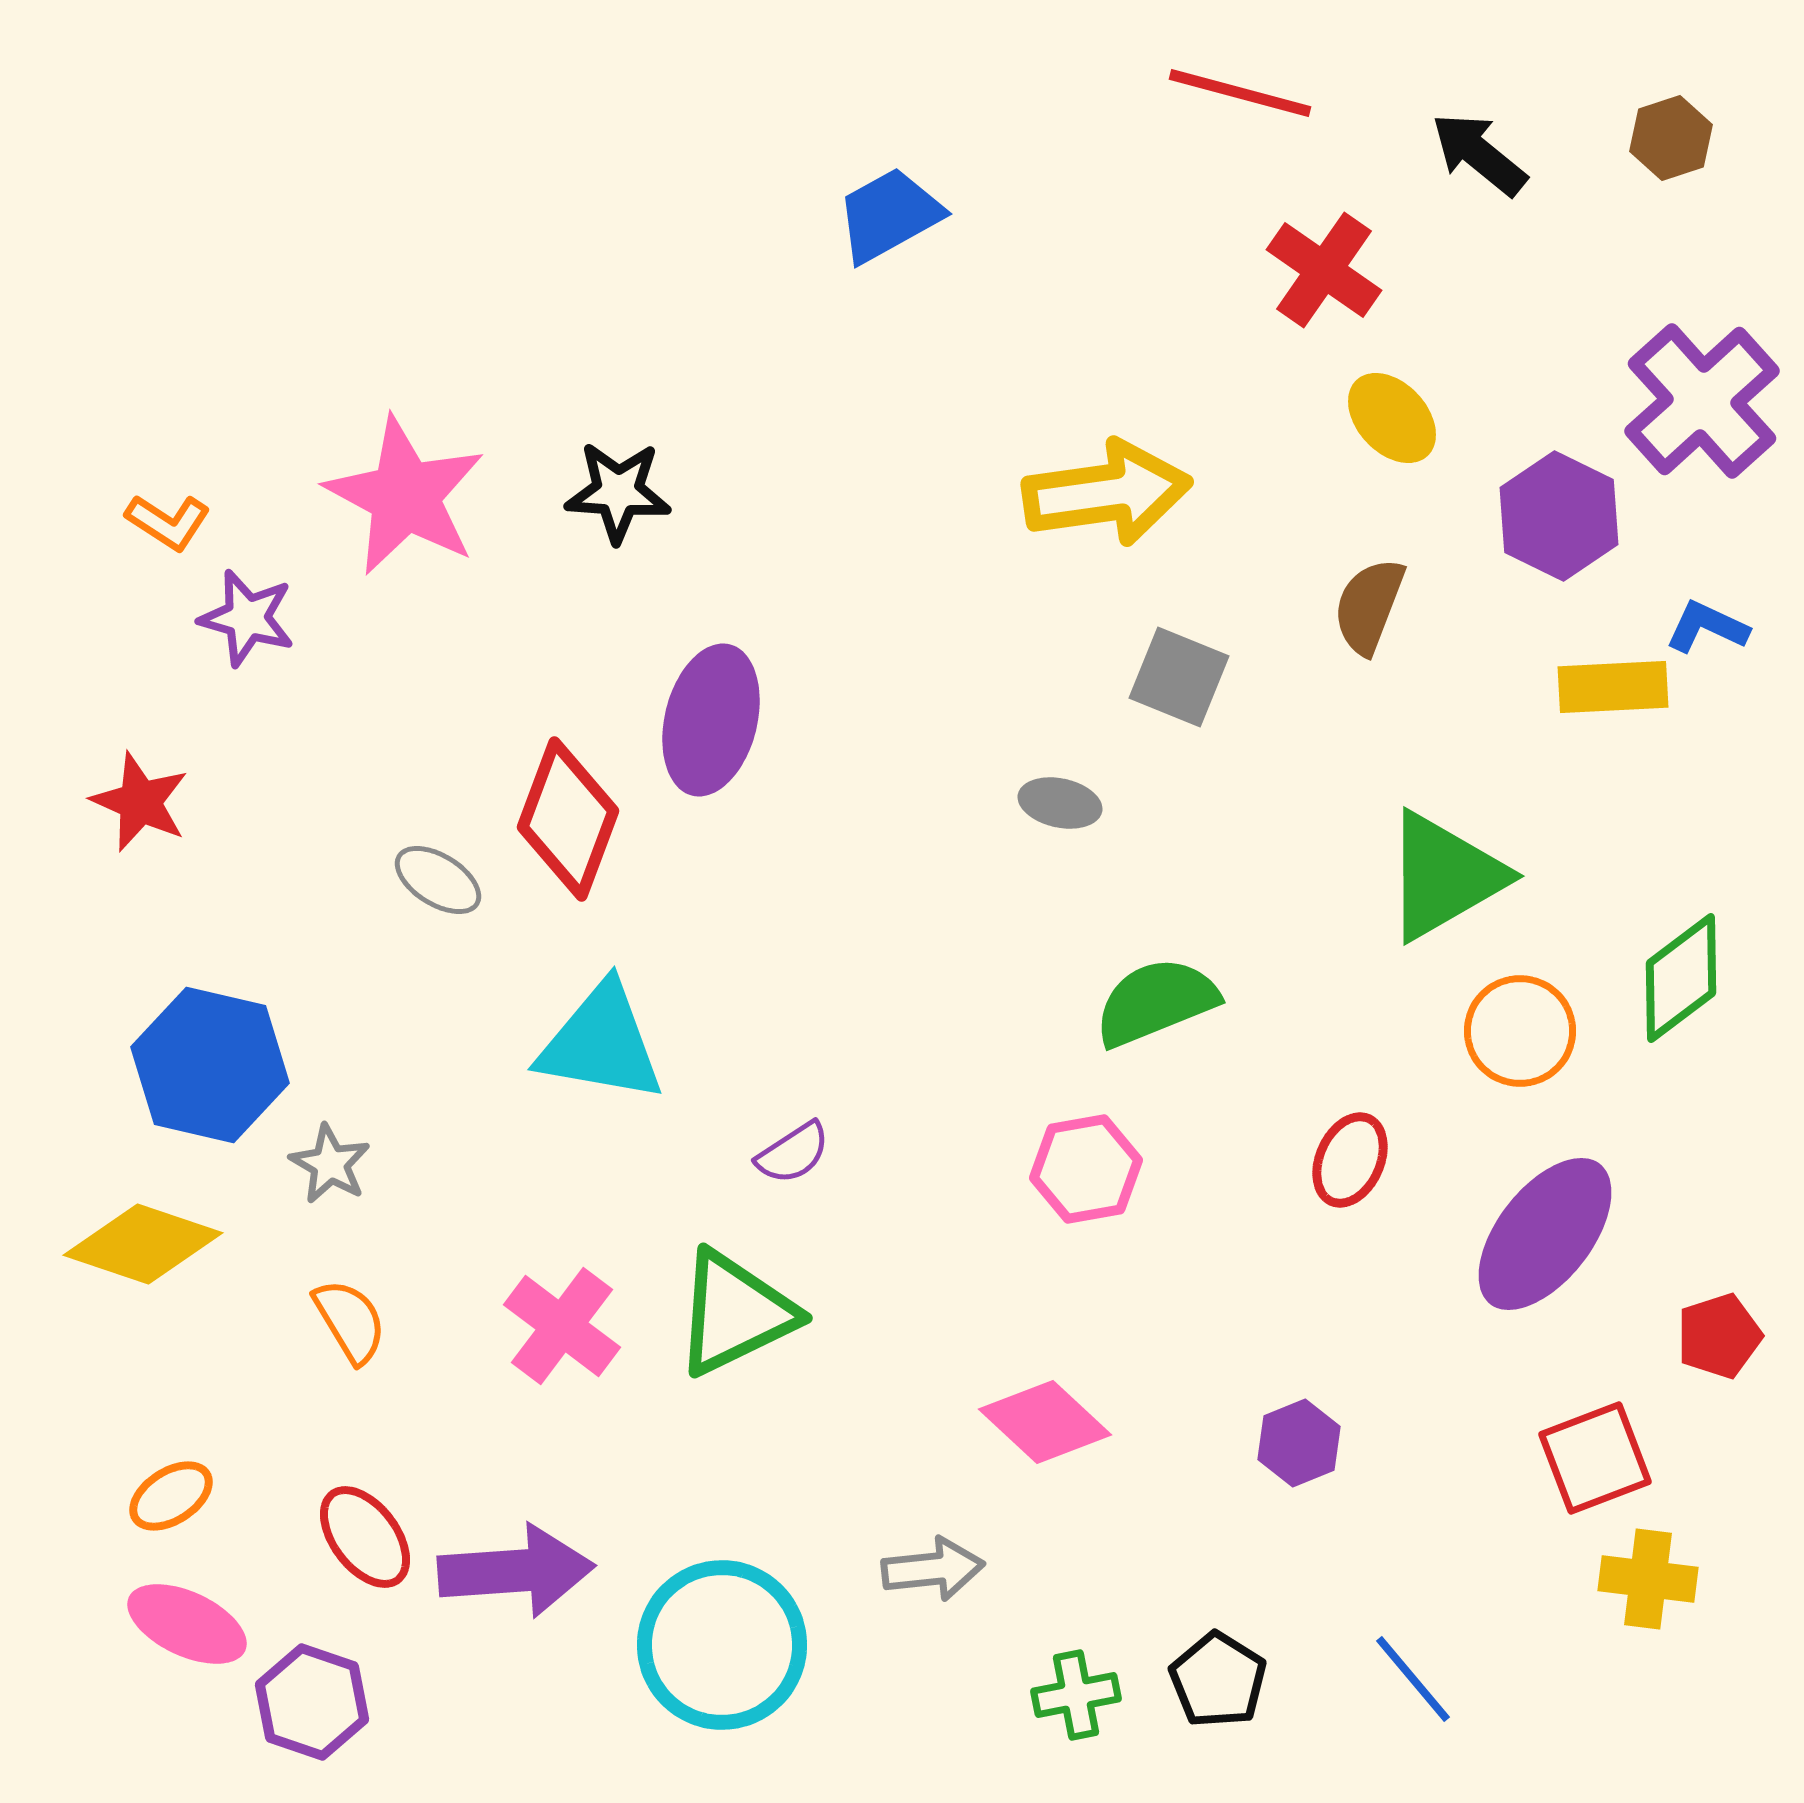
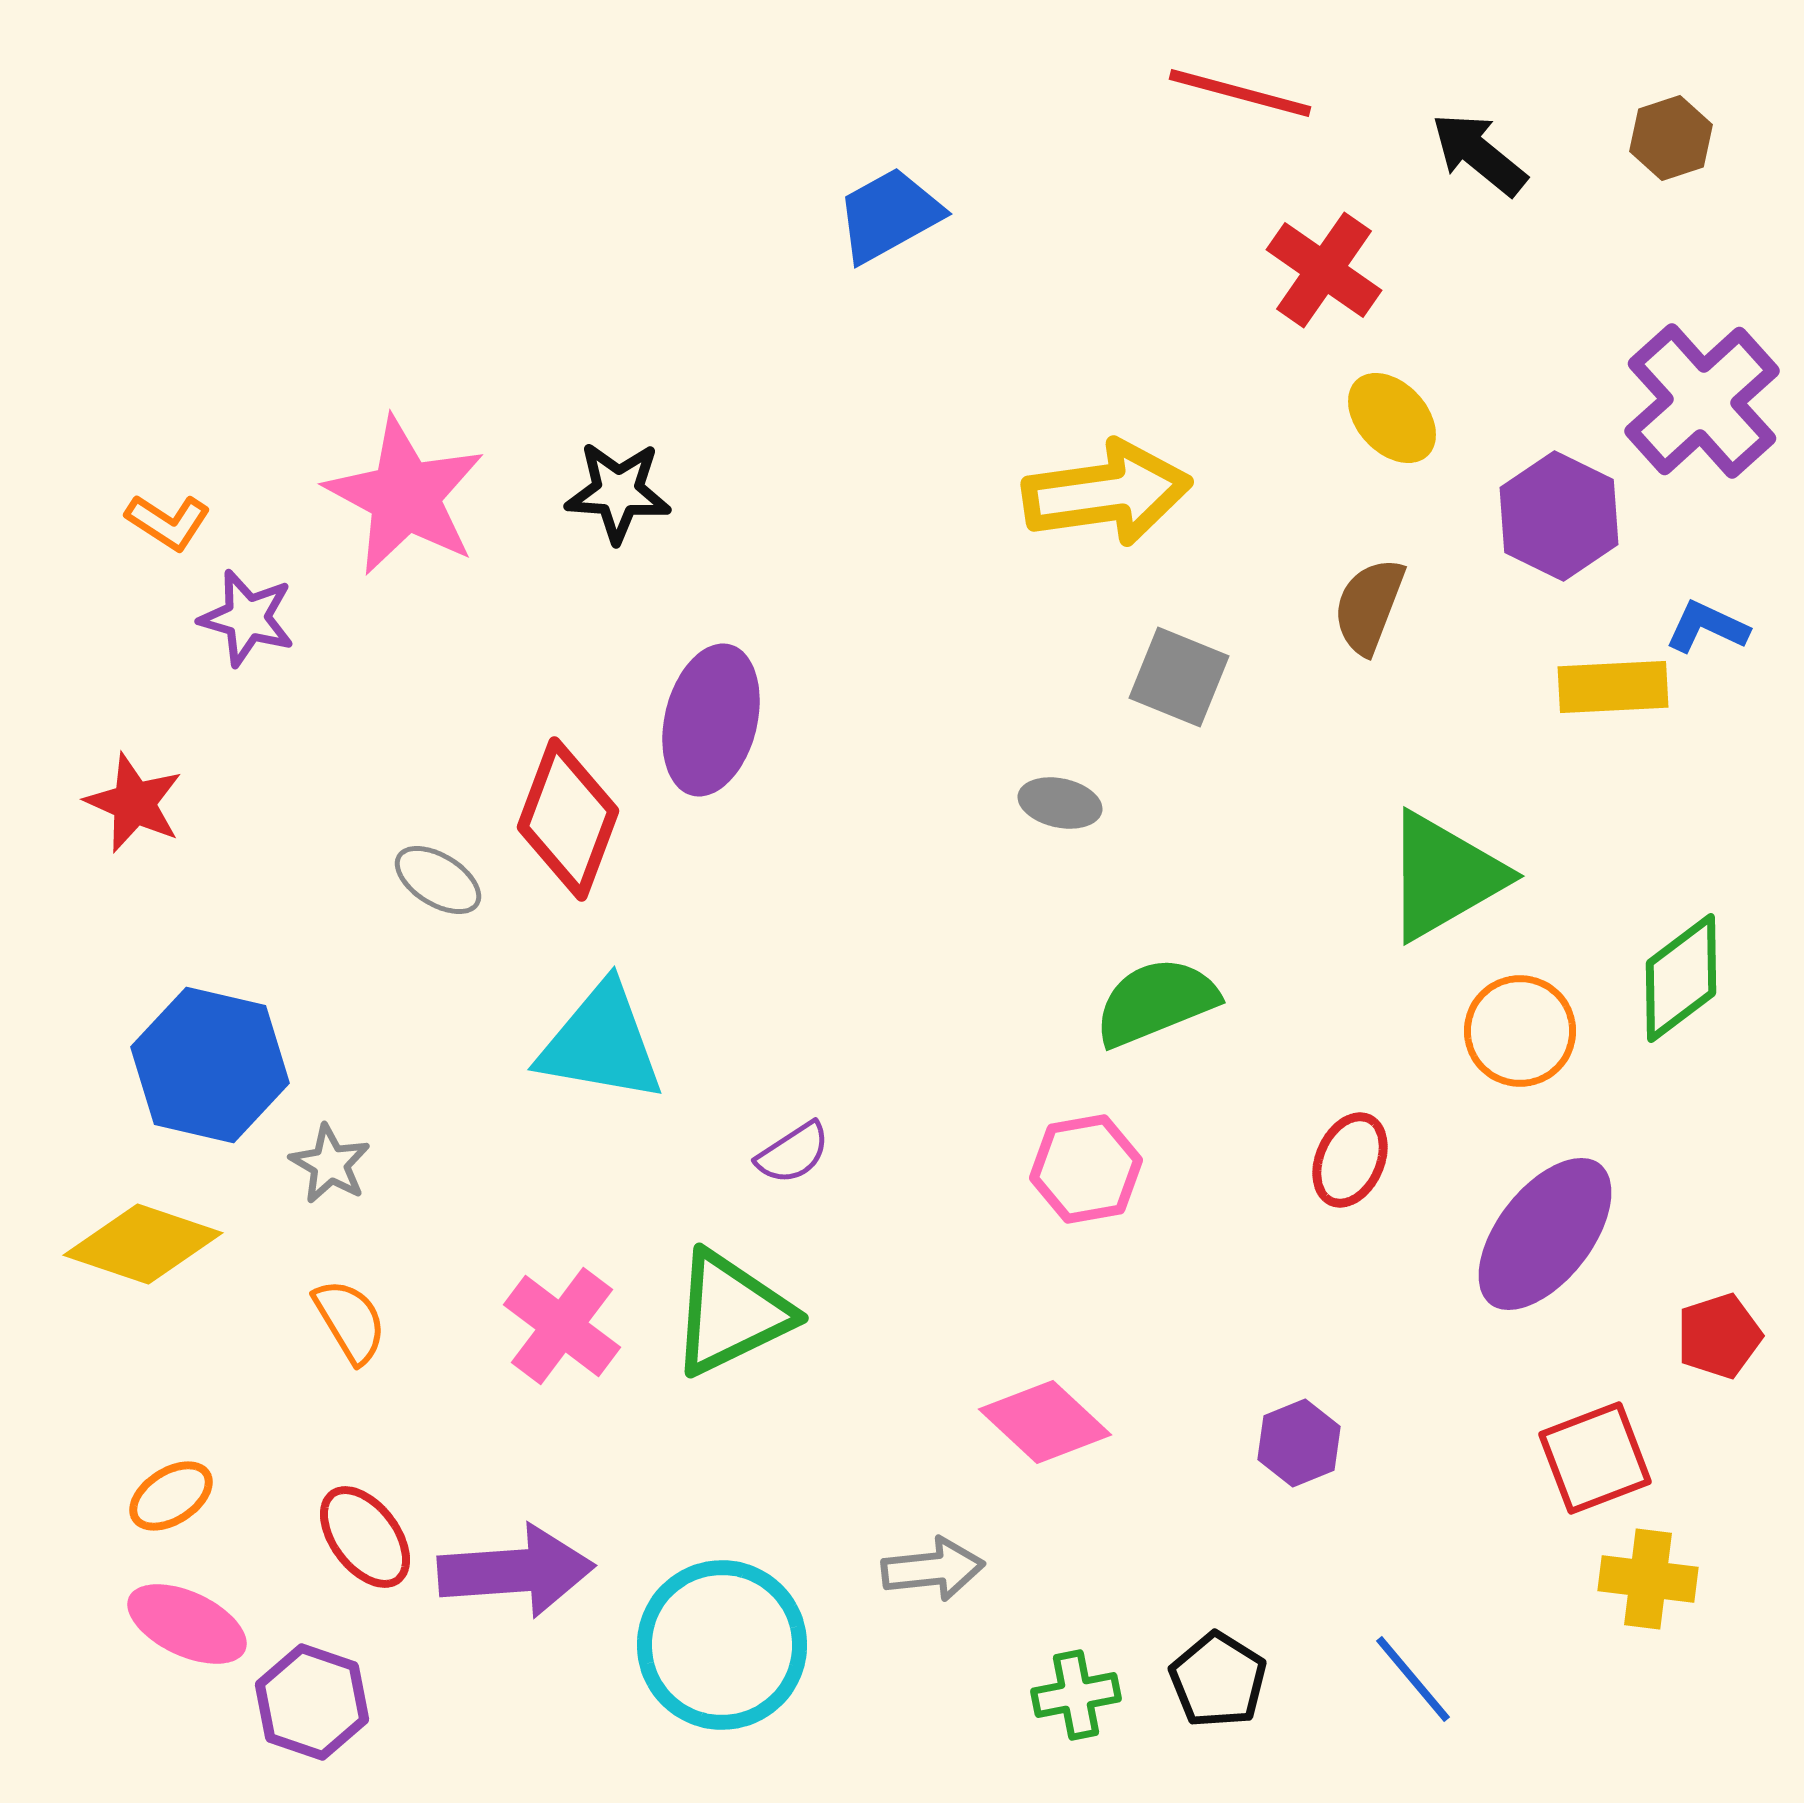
red star at (140, 802): moved 6 px left, 1 px down
green triangle at (735, 1313): moved 4 px left
